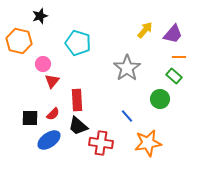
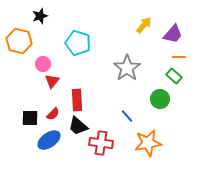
yellow arrow: moved 1 px left, 5 px up
